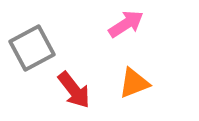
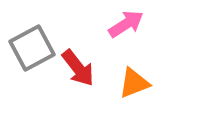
red arrow: moved 4 px right, 22 px up
